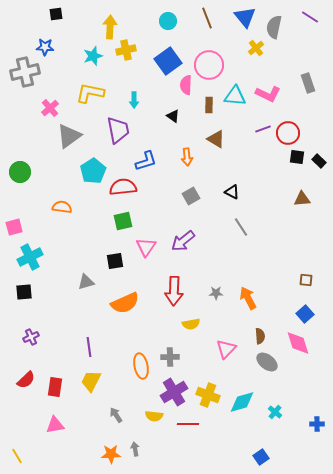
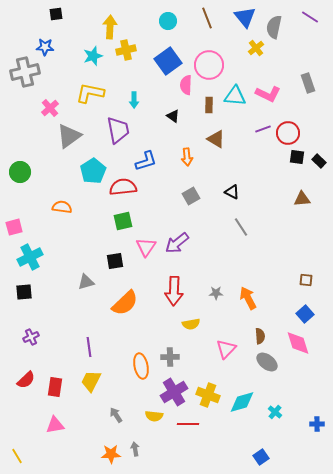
purple arrow at (183, 241): moved 6 px left, 2 px down
orange semicircle at (125, 303): rotated 20 degrees counterclockwise
